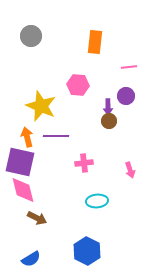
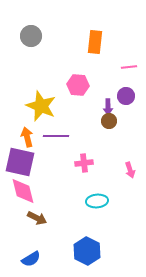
pink diamond: moved 1 px down
